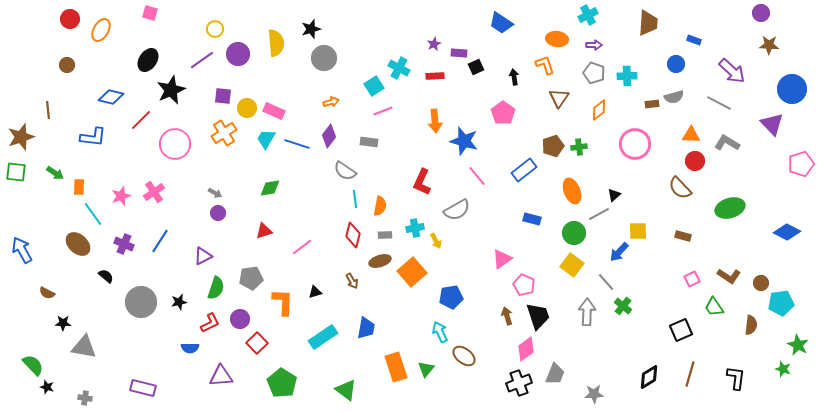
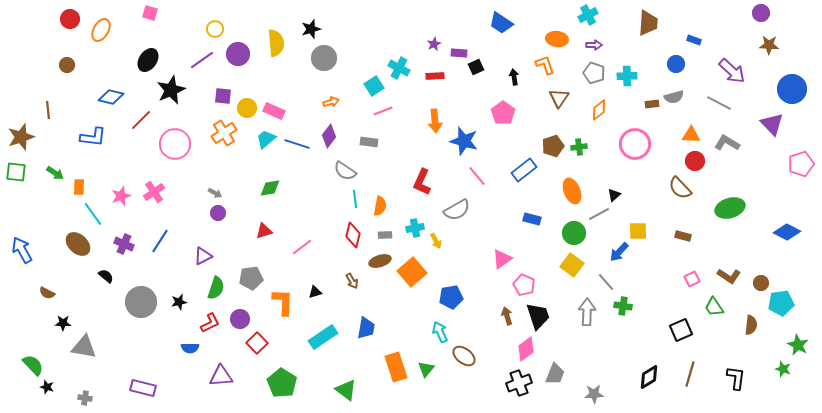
cyan trapezoid at (266, 139): rotated 20 degrees clockwise
green cross at (623, 306): rotated 30 degrees counterclockwise
